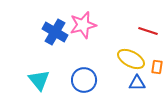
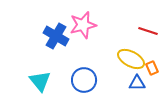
blue cross: moved 1 px right, 4 px down
orange rectangle: moved 5 px left, 1 px down; rotated 32 degrees counterclockwise
cyan triangle: moved 1 px right, 1 px down
